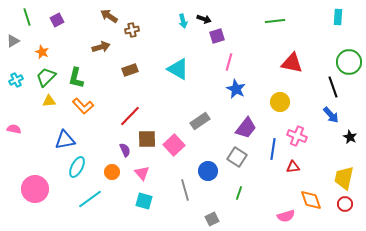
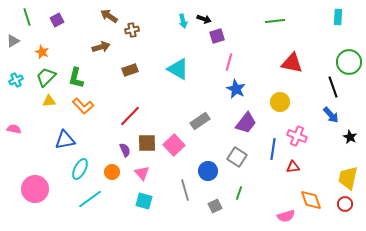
purple trapezoid at (246, 128): moved 5 px up
brown square at (147, 139): moved 4 px down
cyan ellipse at (77, 167): moved 3 px right, 2 px down
yellow trapezoid at (344, 178): moved 4 px right
gray square at (212, 219): moved 3 px right, 13 px up
